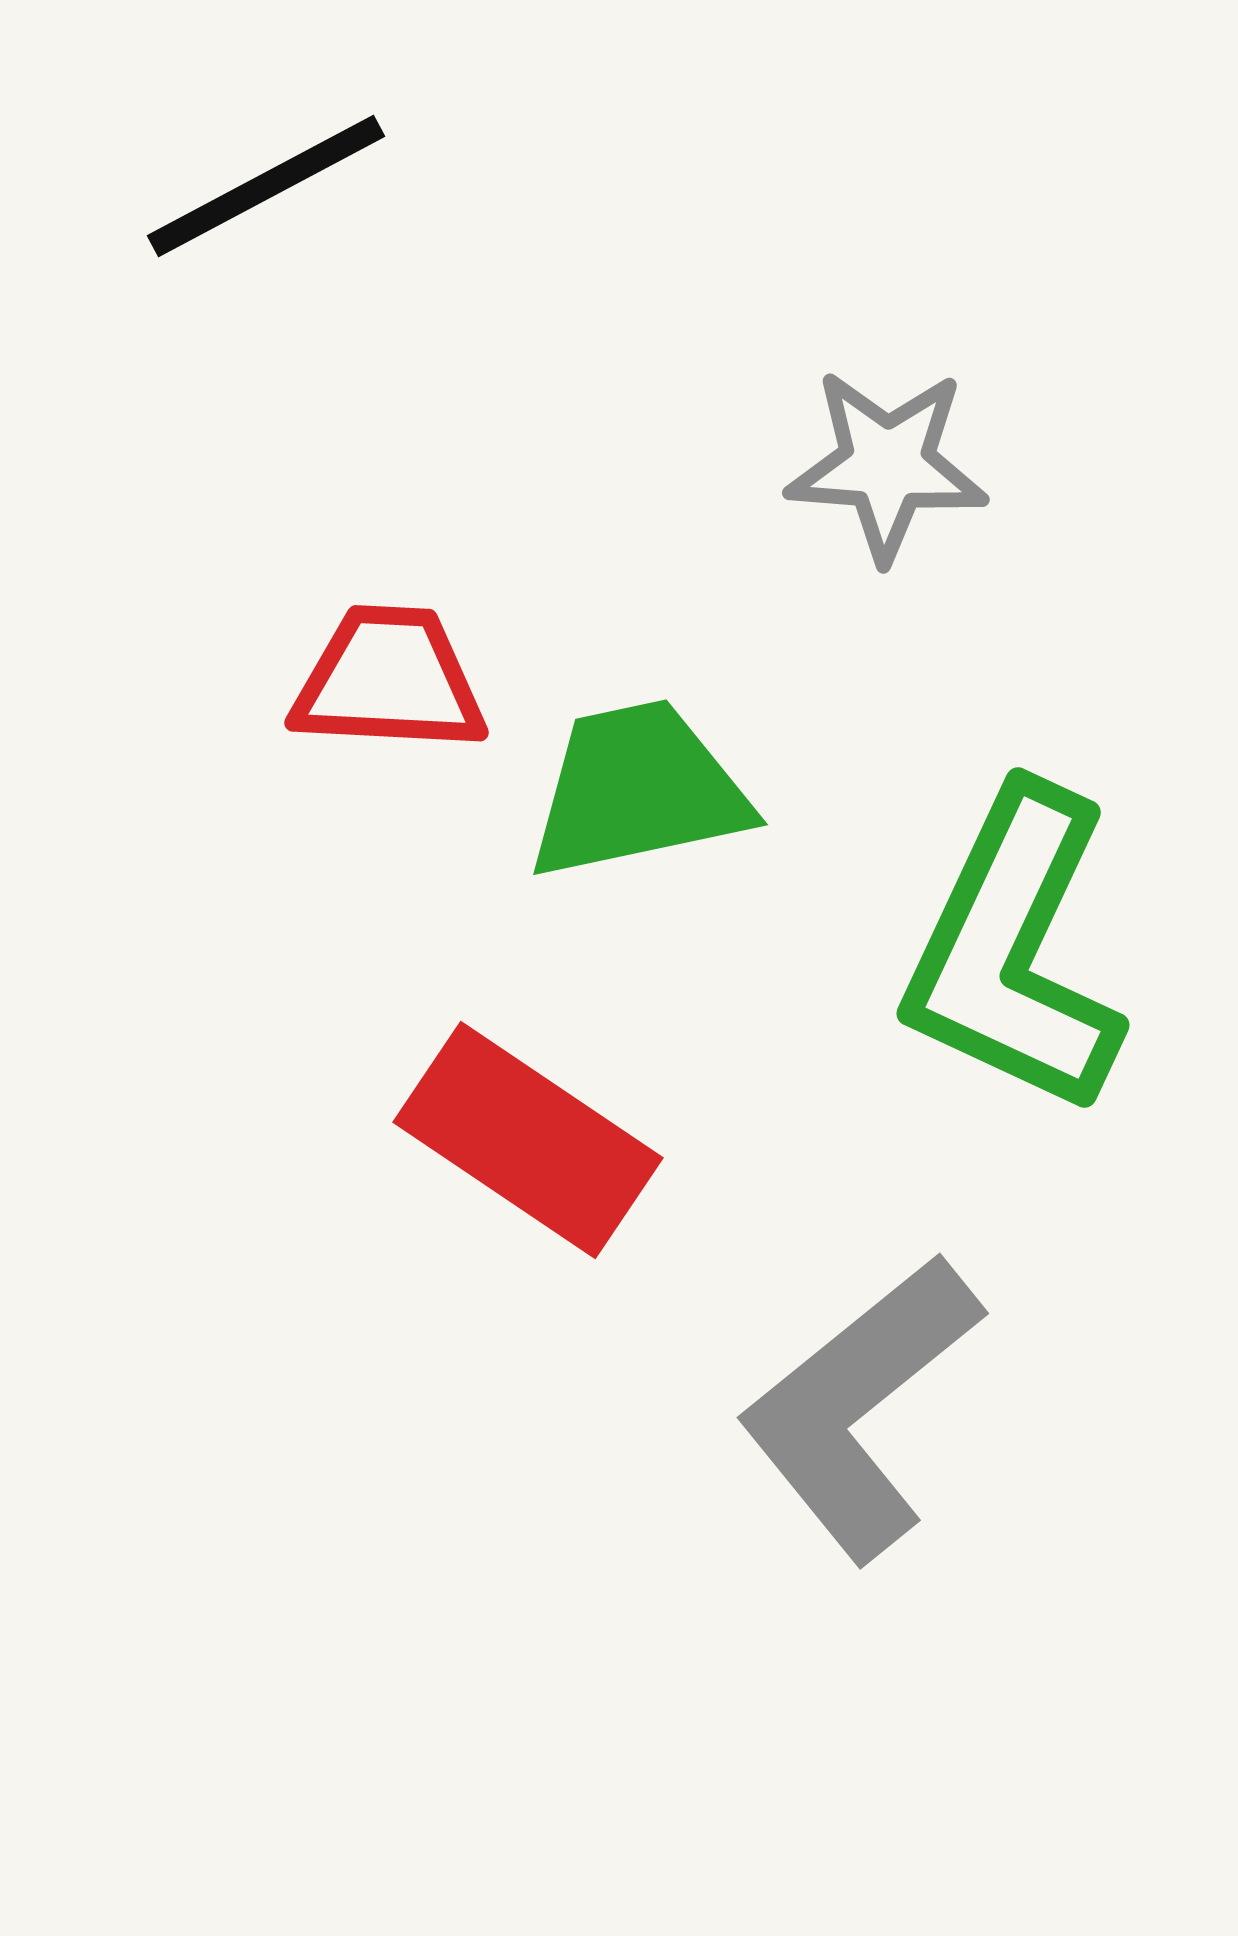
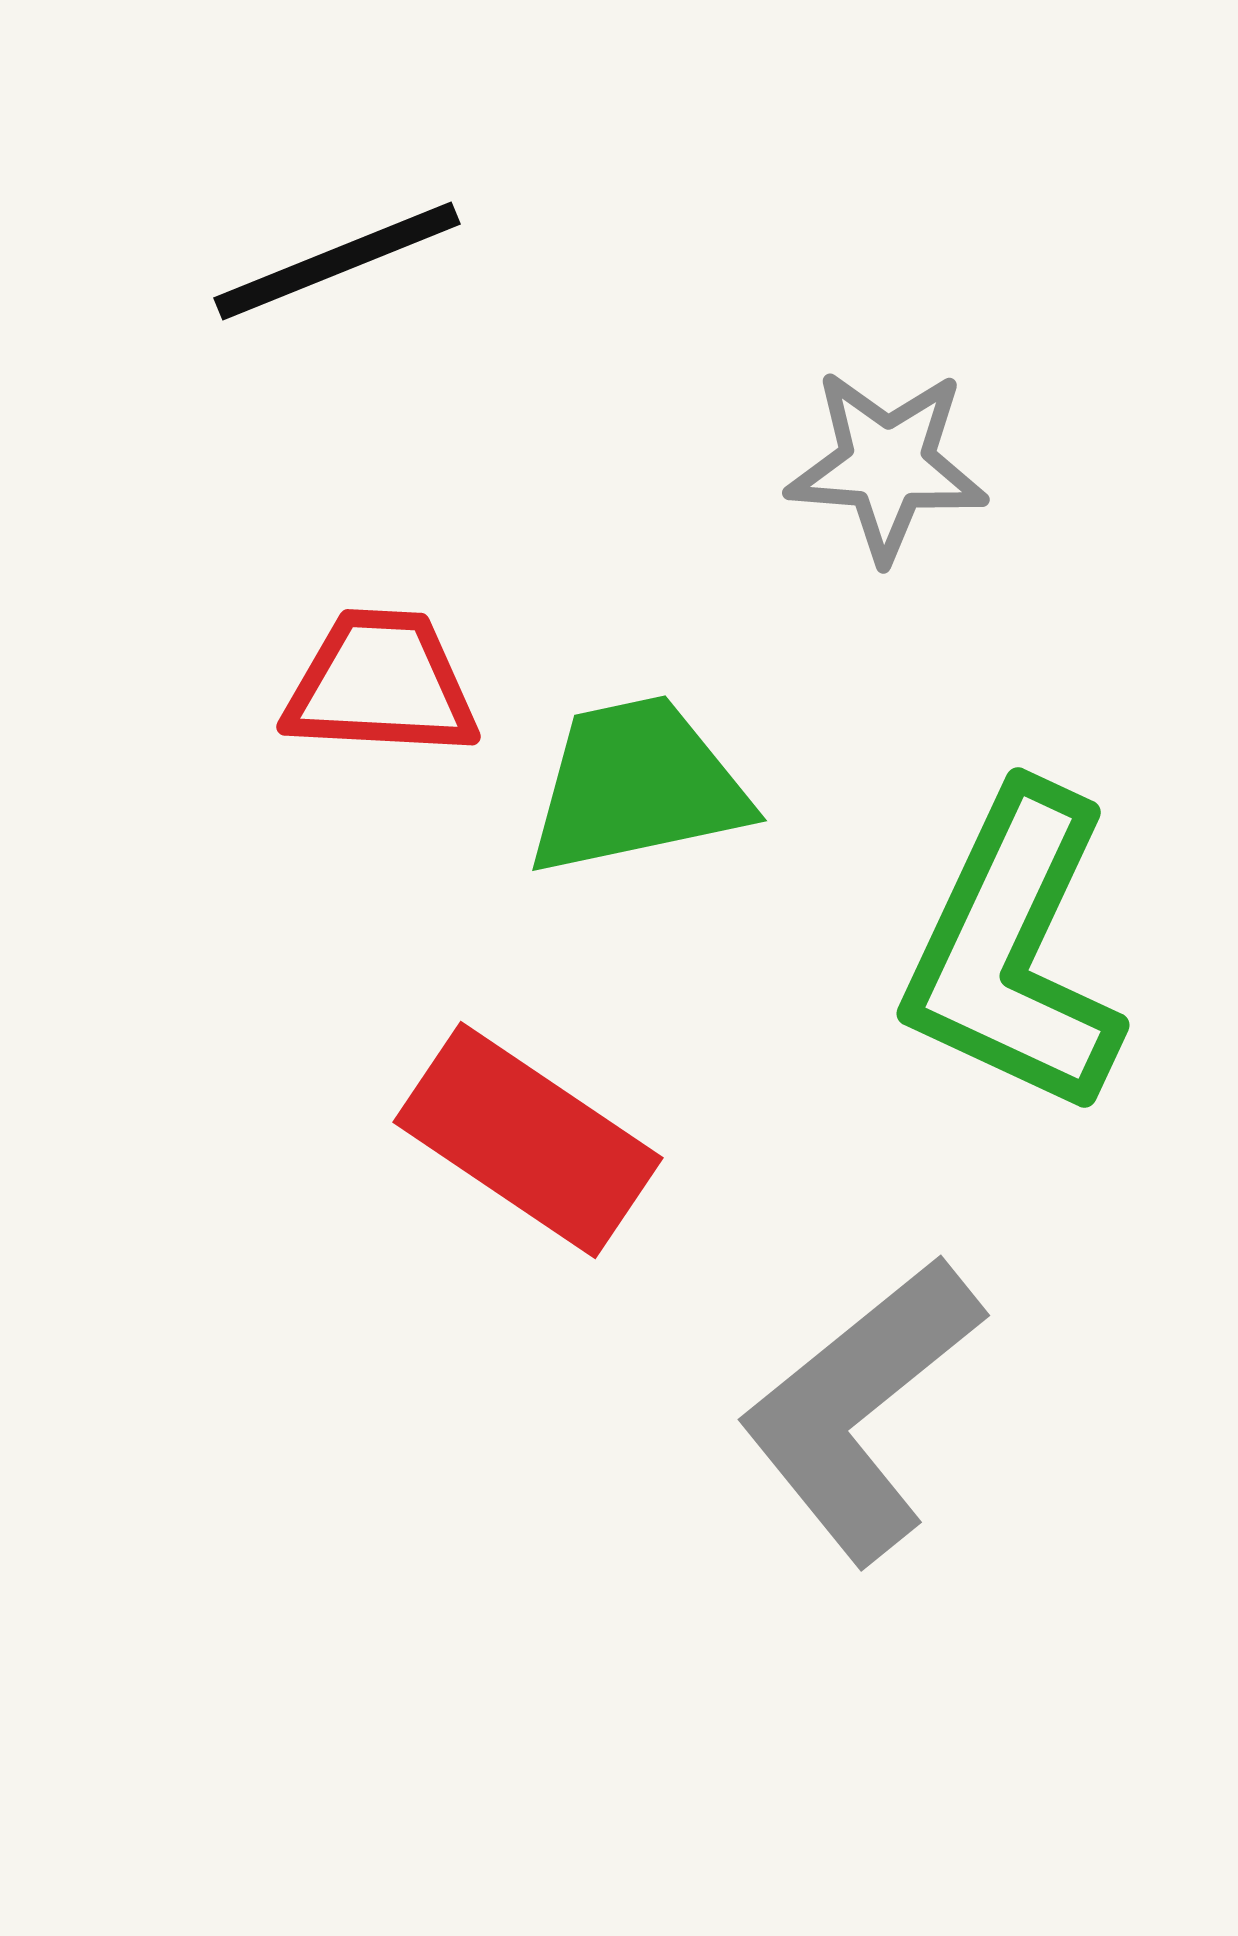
black line: moved 71 px right, 75 px down; rotated 6 degrees clockwise
red trapezoid: moved 8 px left, 4 px down
green trapezoid: moved 1 px left, 4 px up
gray L-shape: moved 1 px right, 2 px down
